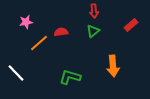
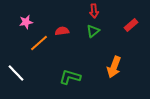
red semicircle: moved 1 px right, 1 px up
orange arrow: moved 1 px right, 1 px down; rotated 25 degrees clockwise
